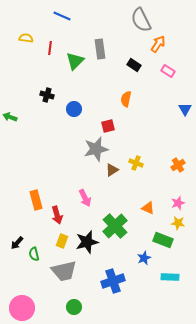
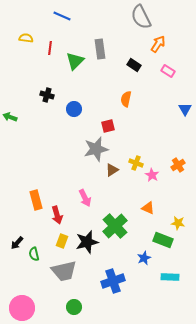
gray semicircle: moved 3 px up
pink star: moved 26 px left, 28 px up; rotated 24 degrees counterclockwise
